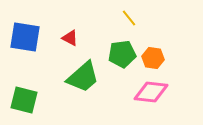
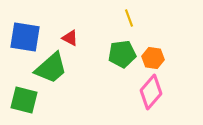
yellow line: rotated 18 degrees clockwise
green trapezoid: moved 32 px left, 9 px up
pink diamond: rotated 56 degrees counterclockwise
